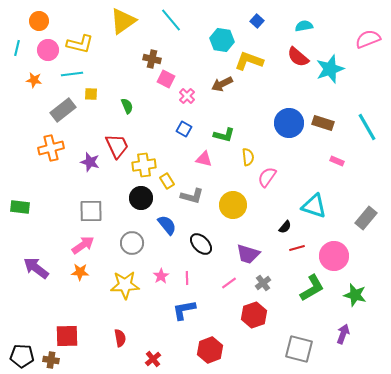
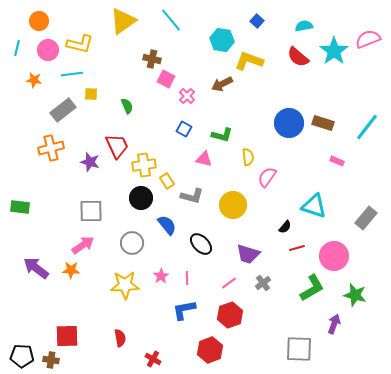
cyan star at (330, 69): moved 4 px right, 18 px up; rotated 16 degrees counterclockwise
cyan line at (367, 127): rotated 68 degrees clockwise
green L-shape at (224, 135): moved 2 px left
orange star at (80, 272): moved 9 px left, 2 px up
red hexagon at (254, 315): moved 24 px left
purple arrow at (343, 334): moved 9 px left, 10 px up
gray square at (299, 349): rotated 12 degrees counterclockwise
red cross at (153, 359): rotated 21 degrees counterclockwise
